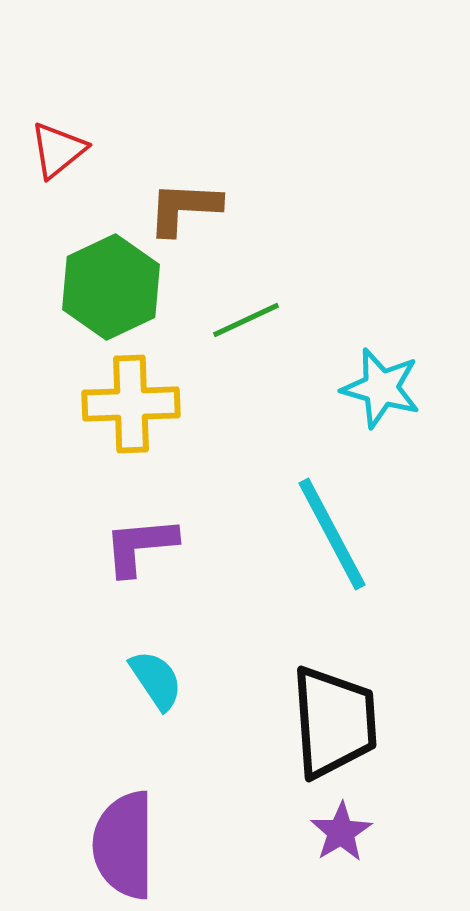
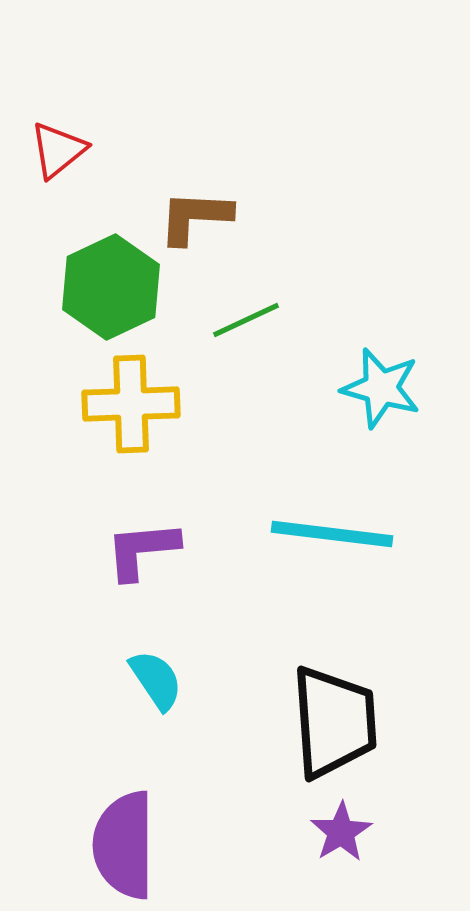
brown L-shape: moved 11 px right, 9 px down
cyan line: rotated 55 degrees counterclockwise
purple L-shape: moved 2 px right, 4 px down
